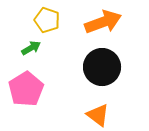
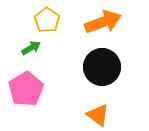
yellow pentagon: rotated 15 degrees clockwise
